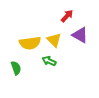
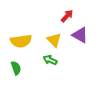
yellow semicircle: moved 9 px left, 2 px up
green arrow: moved 1 px right, 1 px up
